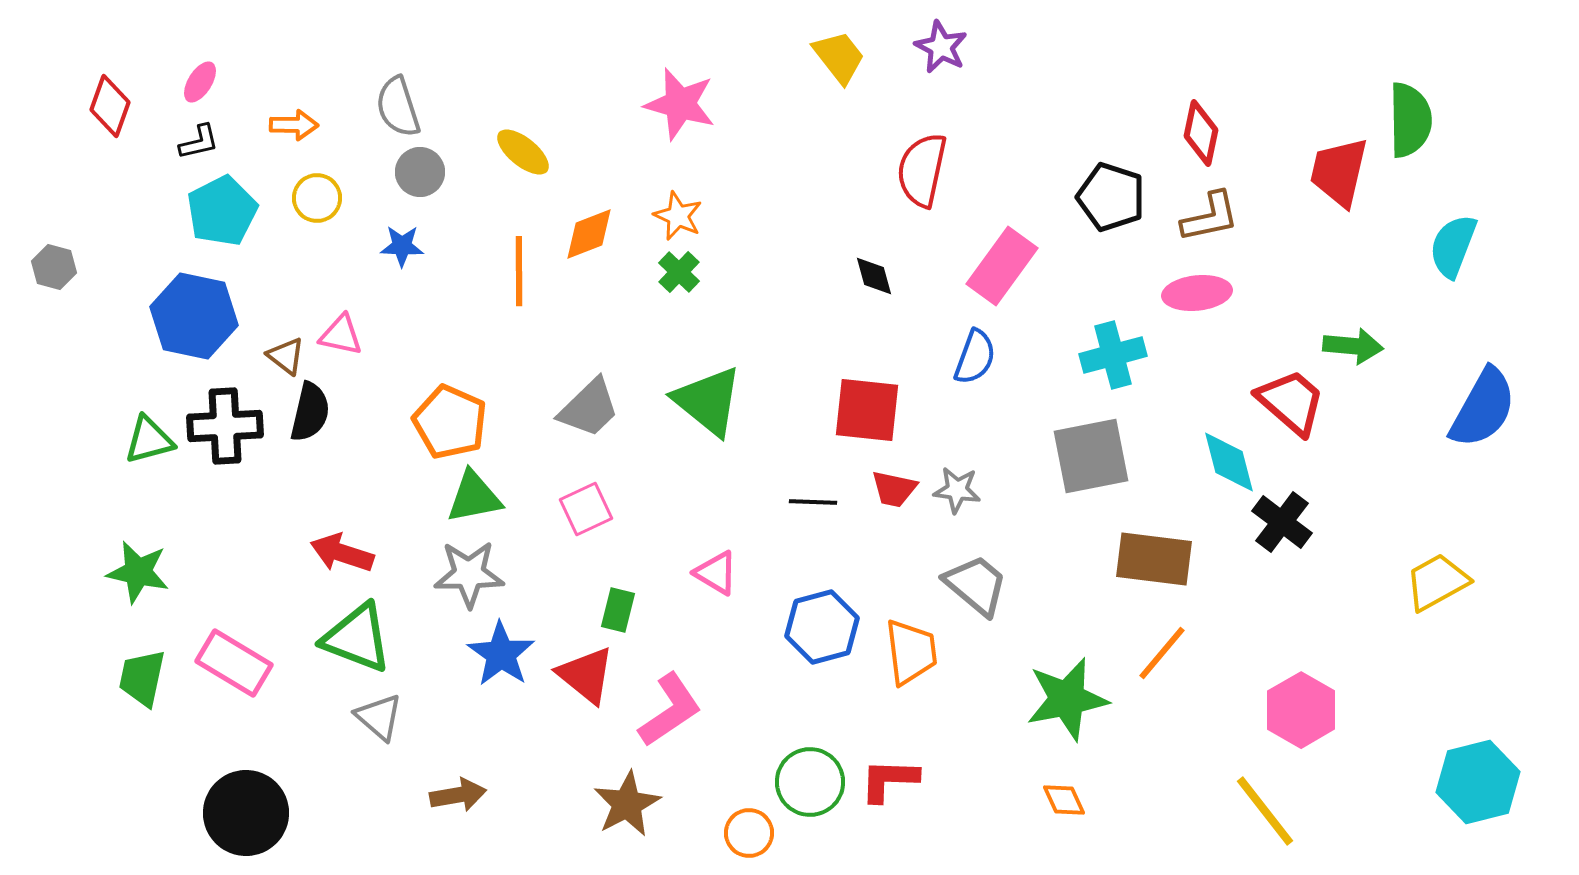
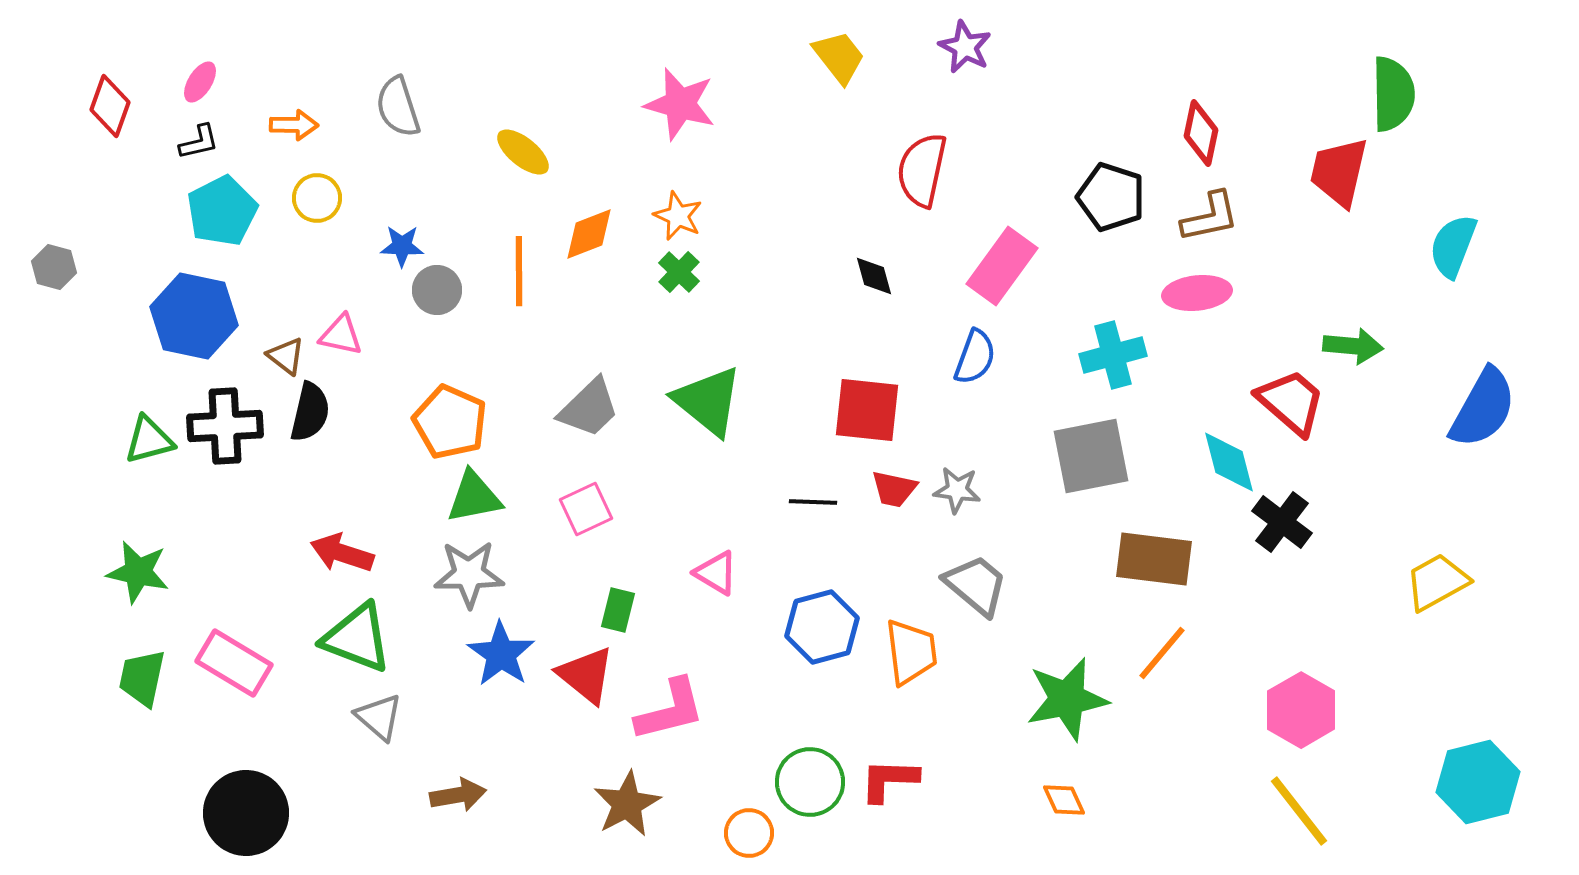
purple star at (941, 47): moved 24 px right
green semicircle at (1410, 120): moved 17 px left, 26 px up
gray circle at (420, 172): moved 17 px right, 118 px down
pink L-shape at (670, 710): rotated 20 degrees clockwise
yellow line at (1265, 811): moved 34 px right
